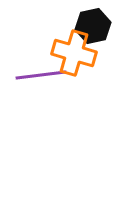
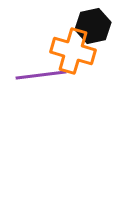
orange cross: moved 1 px left, 2 px up
